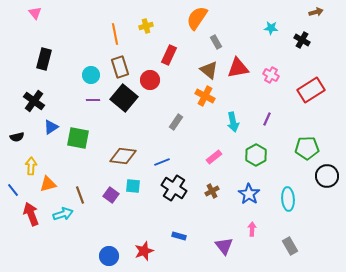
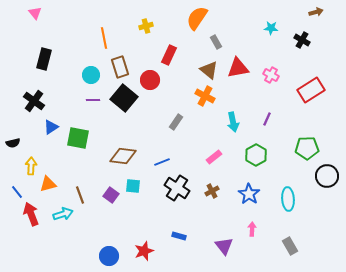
orange line at (115, 34): moved 11 px left, 4 px down
black semicircle at (17, 137): moved 4 px left, 6 px down
black cross at (174, 188): moved 3 px right
blue line at (13, 190): moved 4 px right, 2 px down
